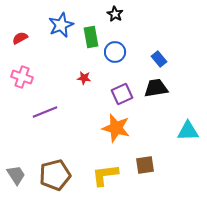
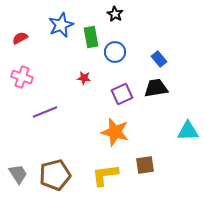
orange star: moved 1 px left, 4 px down
gray trapezoid: moved 2 px right, 1 px up
